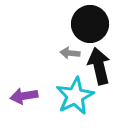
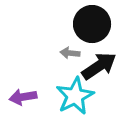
black circle: moved 2 px right
black arrow: rotated 69 degrees clockwise
purple arrow: moved 1 px left, 1 px down
